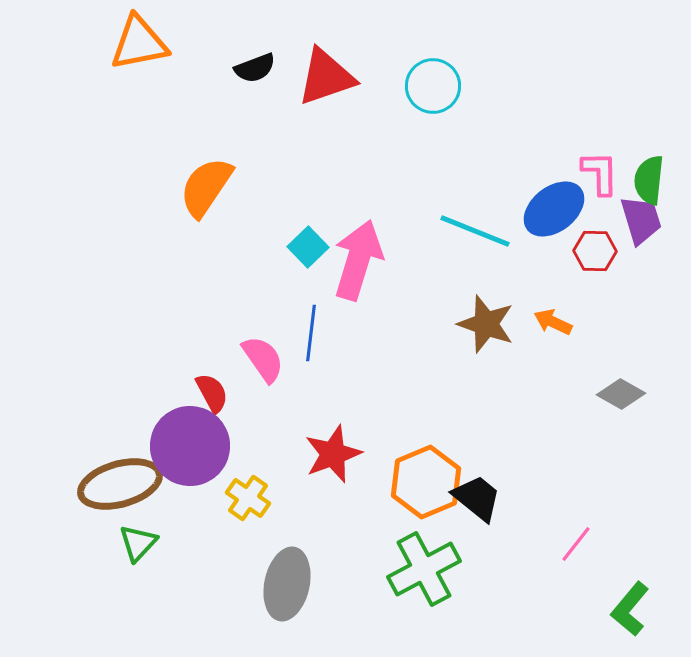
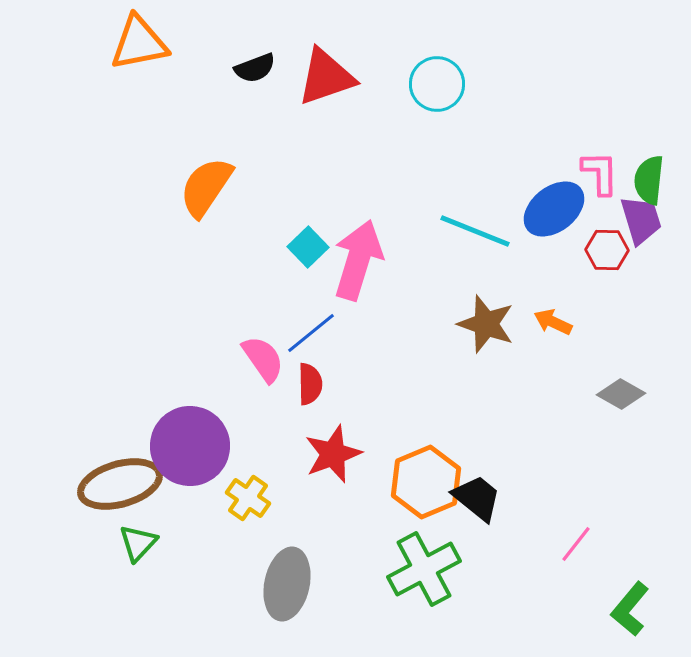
cyan circle: moved 4 px right, 2 px up
red hexagon: moved 12 px right, 1 px up
blue line: rotated 44 degrees clockwise
red semicircle: moved 98 px right, 9 px up; rotated 27 degrees clockwise
